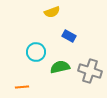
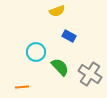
yellow semicircle: moved 5 px right, 1 px up
green semicircle: rotated 60 degrees clockwise
gray cross: moved 3 px down; rotated 15 degrees clockwise
